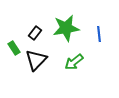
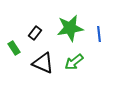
green star: moved 4 px right
black triangle: moved 7 px right, 3 px down; rotated 50 degrees counterclockwise
